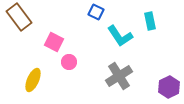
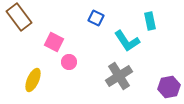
blue square: moved 6 px down
cyan L-shape: moved 7 px right, 5 px down
purple hexagon: rotated 15 degrees clockwise
